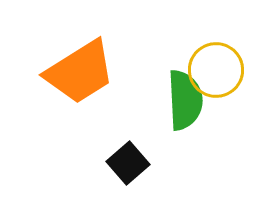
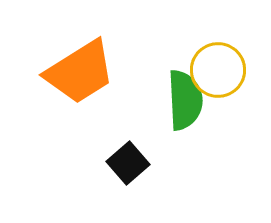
yellow circle: moved 2 px right
